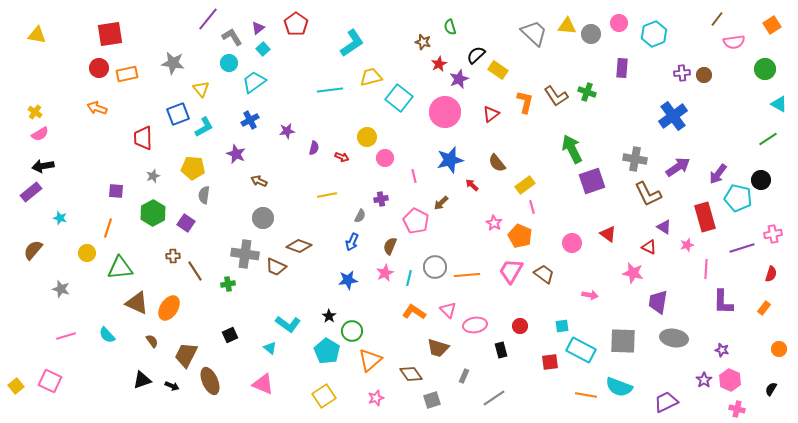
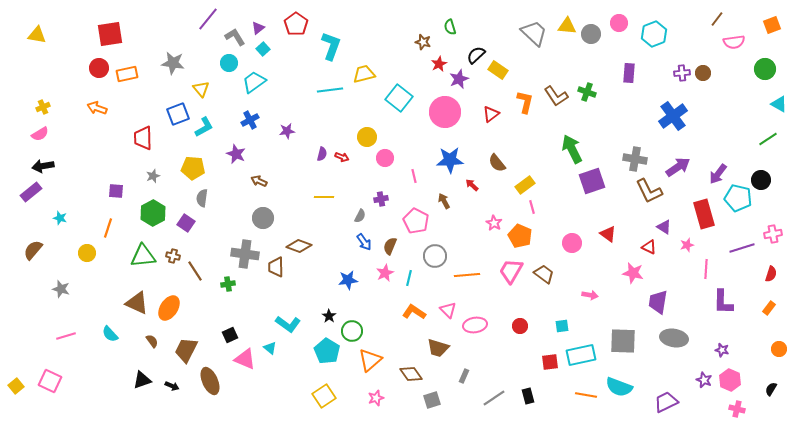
orange square at (772, 25): rotated 12 degrees clockwise
gray L-shape at (232, 37): moved 3 px right
cyan L-shape at (352, 43): moved 21 px left, 3 px down; rotated 36 degrees counterclockwise
purple rectangle at (622, 68): moved 7 px right, 5 px down
brown circle at (704, 75): moved 1 px left, 2 px up
yellow trapezoid at (371, 77): moved 7 px left, 3 px up
yellow cross at (35, 112): moved 8 px right, 5 px up; rotated 32 degrees clockwise
purple semicircle at (314, 148): moved 8 px right, 6 px down
blue star at (450, 160): rotated 12 degrees clockwise
brown L-shape at (648, 194): moved 1 px right, 3 px up
gray semicircle at (204, 195): moved 2 px left, 3 px down
yellow line at (327, 195): moved 3 px left, 2 px down; rotated 12 degrees clockwise
brown arrow at (441, 203): moved 3 px right, 2 px up; rotated 105 degrees clockwise
red rectangle at (705, 217): moved 1 px left, 3 px up
blue arrow at (352, 242): moved 12 px right; rotated 60 degrees counterclockwise
brown cross at (173, 256): rotated 16 degrees clockwise
brown trapezoid at (276, 267): rotated 65 degrees clockwise
gray circle at (435, 267): moved 11 px up
green triangle at (120, 268): moved 23 px right, 12 px up
orange rectangle at (764, 308): moved 5 px right
cyan semicircle at (107, 335): moved 3 px right, 1 px up
black rectangle at (501, 350): moved 27 px right, 46 px down
cyan rectangle at (581, 350): moved 5 px down; rotated 40 degrees counterclockwise
brown trapezoid at (186, 355): moved 5 px up
purple star at (704, 380): rotated 14 degrees counterclockwise
pink triangle at (263, 384): moved 18 px left, 25 px up
